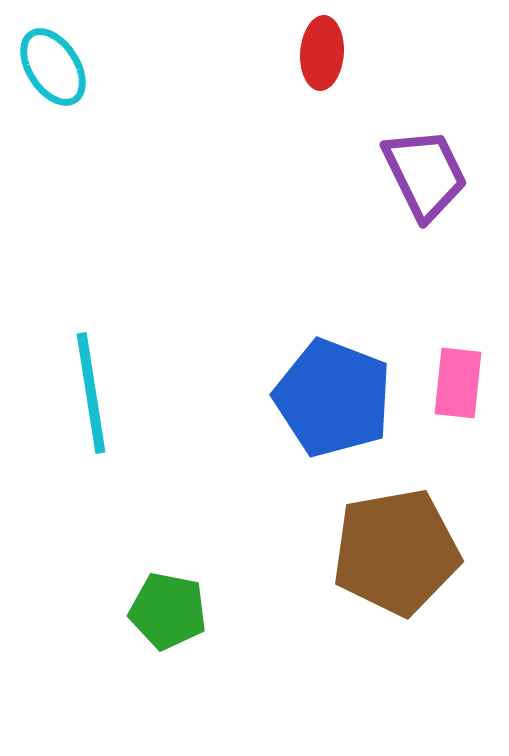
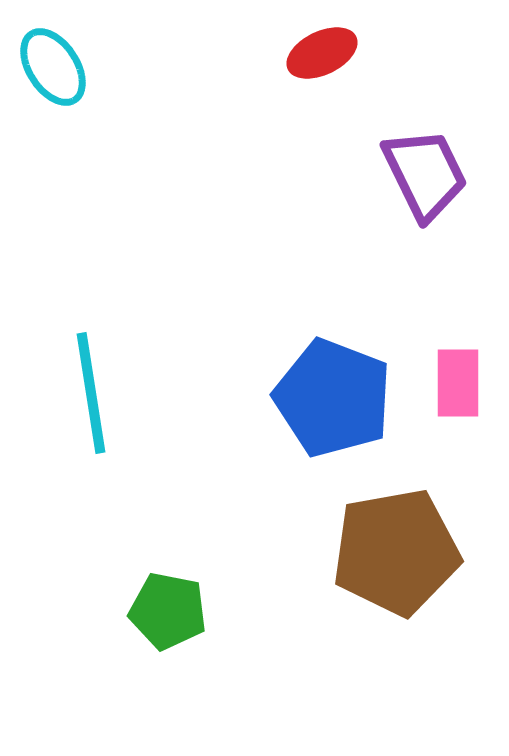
red ellipse: rotated 60 degrees clockwise
pink rectangle: rotated 6 degrees counterclockwise
